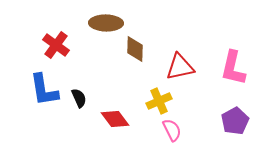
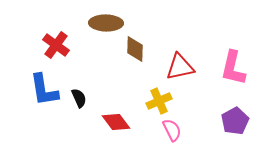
red diamond: moved 1 px right, 3 px down
